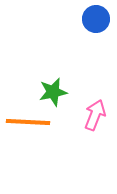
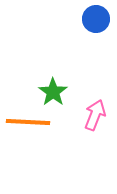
green star: rotated 24 degrees counterclockwise
